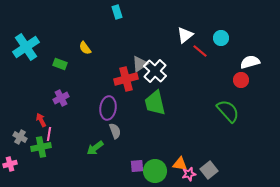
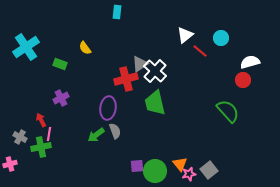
cyan rectangle: rotated 24 degrees clockwise
red circle: moved 2 px right
green arrow: moved 1 px right, 13 px up
orange triangle: rotated 42 degrees clockwise
